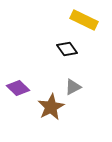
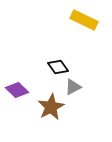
black diamond: moved 9 px left, 18 px down
purple diamond: moved 1 px left, 2 px down
